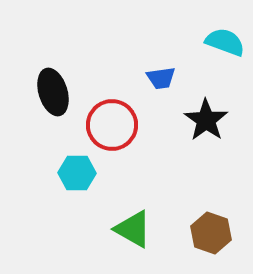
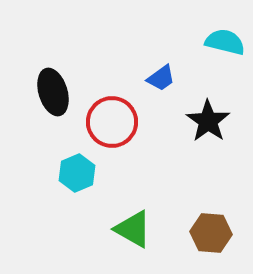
cyan semicircle: rotated 6 degrees counterclockwise
blue trapezoid: rotated 28 degrees counterclockwise
black star: moved 2 px right, 1 px down
red circle: moved 3 px up
cyan hexagon: rotated 24 degrees counterclockwise
brown hexagon: rotated 15 degrees counterclockwise
